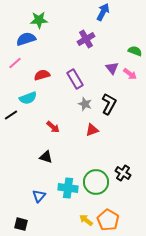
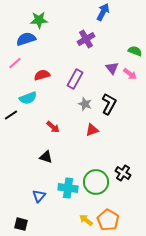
purple rectangle: rotated 60 degrees clockwise
